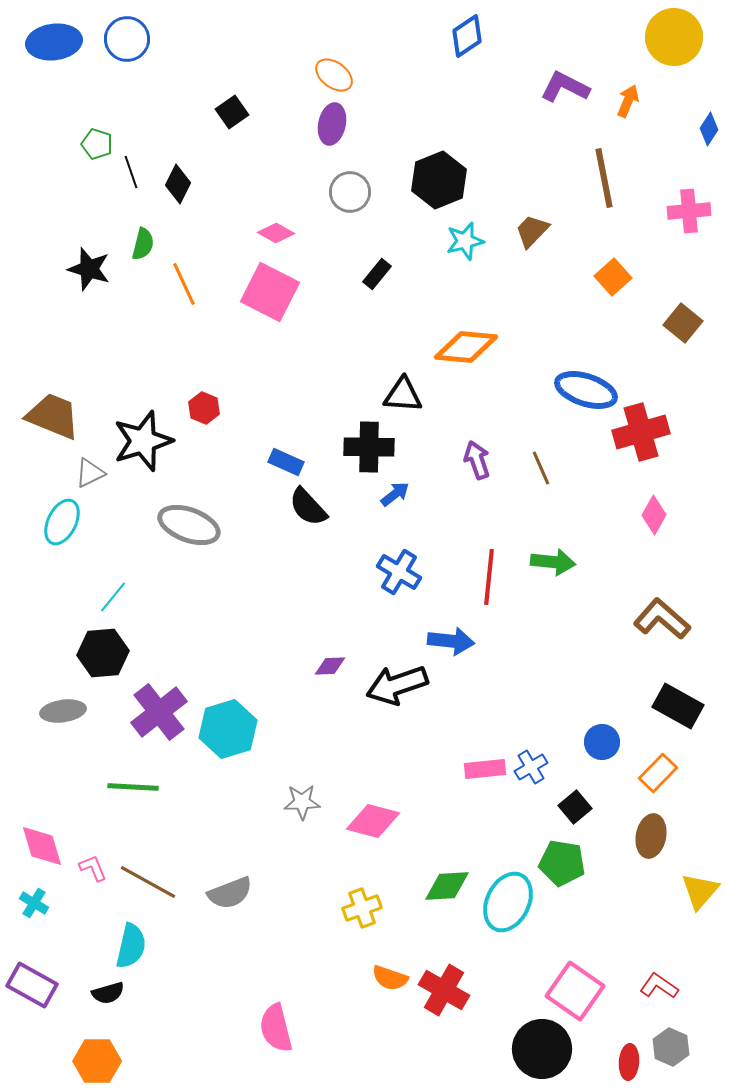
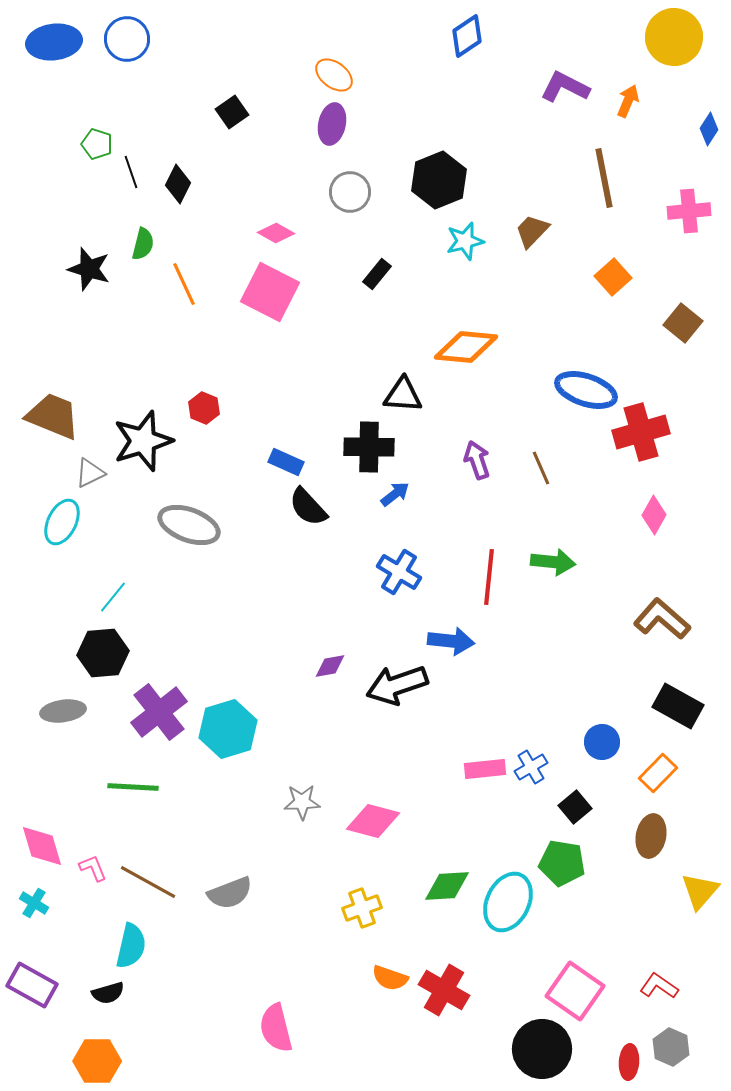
purple diamond at (330, 666): rotated 8 degrees counterclockwise
